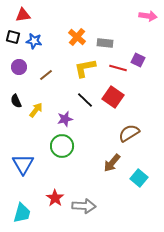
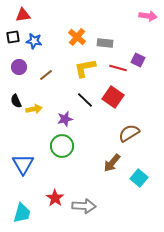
black square: rotated 24 degrees counterclockwise
yellow arrow: moved 2 px left, 1 px up; rotated 42 degrees clockwise
